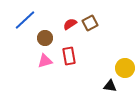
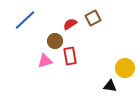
brown square: moved 3 px right, 5 px up
brown circle: moved 10 px right, 3 px down
red rectangle: moved 1 px right
